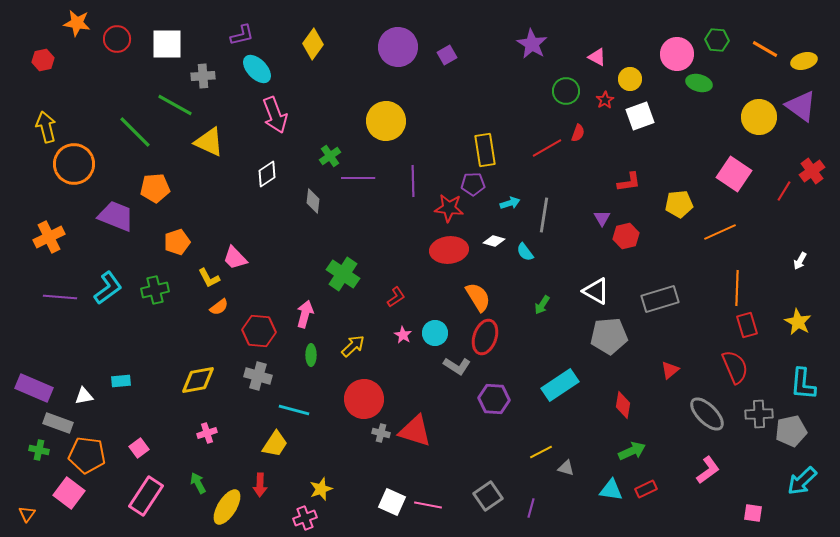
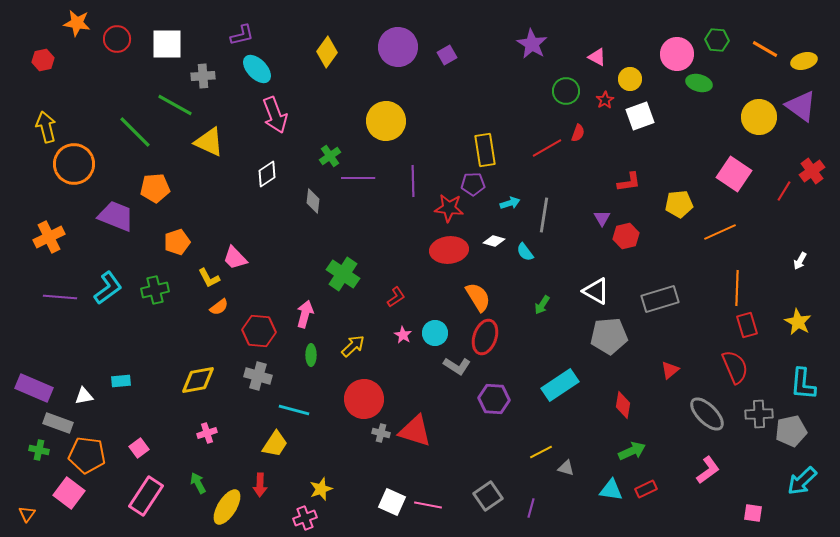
yellow diamond at (313, 44): moved 14 px right, 8 px down
